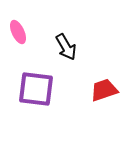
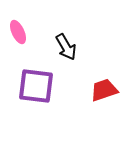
purple square: moved 3 px up
